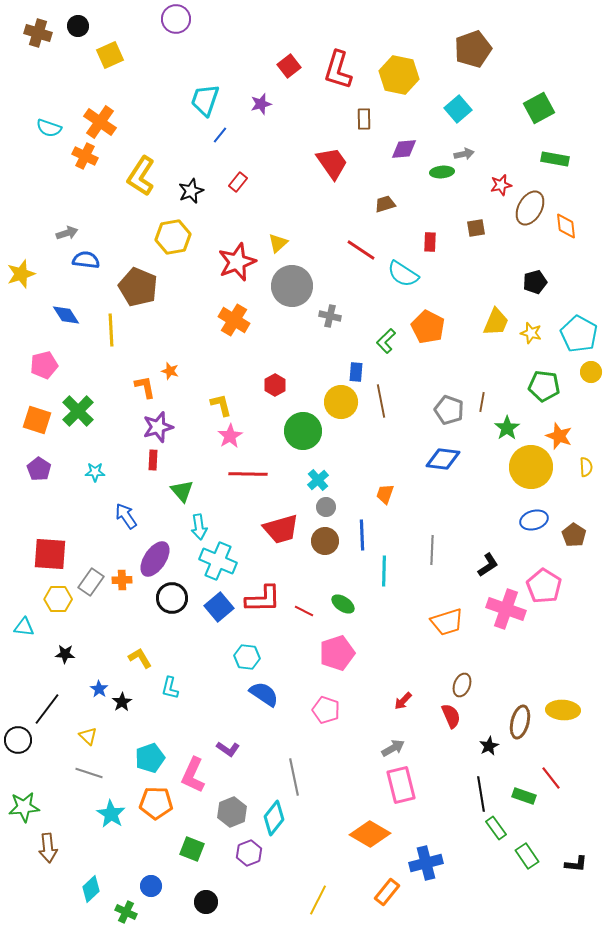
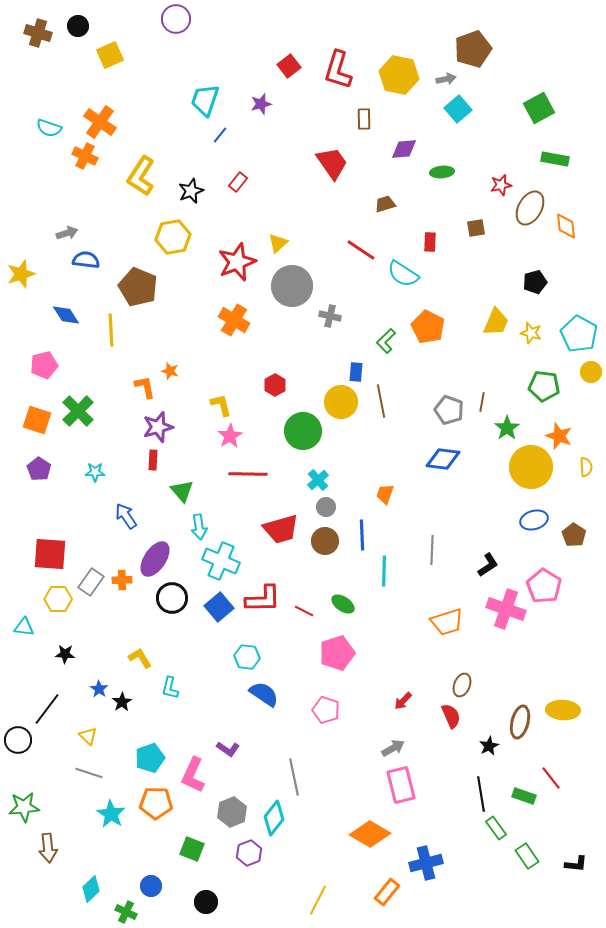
gray arrow at (464, 154): moved 18 px left, 75 px up
cyan cross at (218, 561): moved 3 px right
